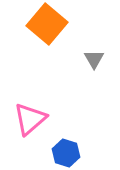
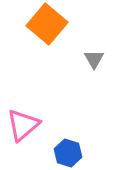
pink triangle: moved 7 px left, 6 px down
blue hexagon: moved 2 px right
